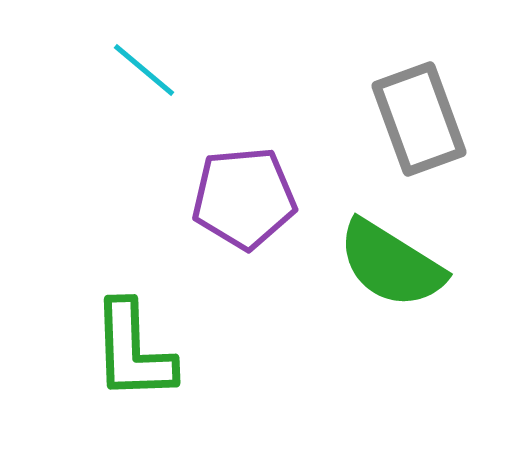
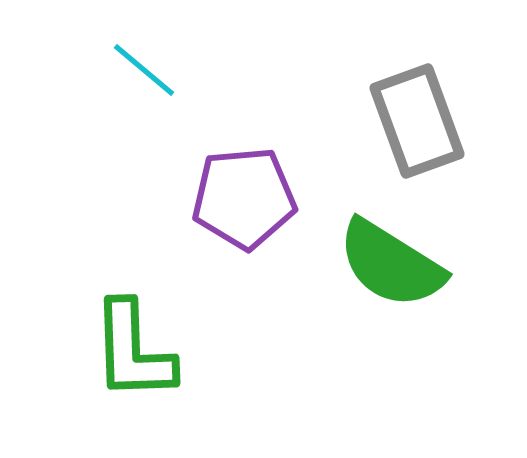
gray rectangle: moved 2 px left, 2 px down
